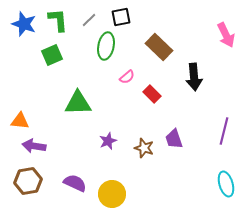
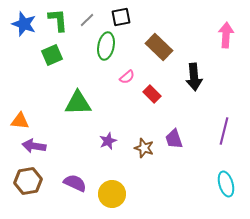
gray line: moved 2 px left
pink arrow: rotated 150 degrees counterclockwise
